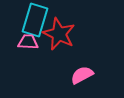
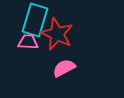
red star: moved 2 px left
pink semicircle: moved 18 px left, 7 px up
